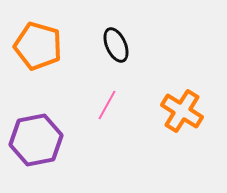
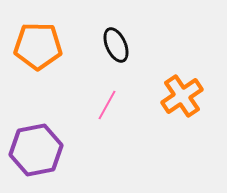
orange pentagon: rotated 15 degrees counterclockwise
orange cross: moved 15 px up; rotated 24 degrees clockwise
purple hexagon: moved 10 px down
